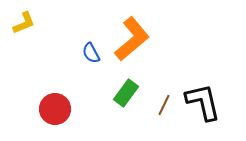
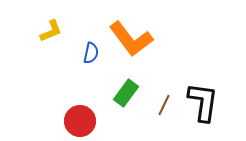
yellow L-shape: moved 27 px right, 8 px down
orange L-shape: moved 1 px left; rotated 93 degrees clockwise
blue semicircle: rotated 140 degrees counterclockwise
black L-shape: rotated 21 degrees clockwise
red circle: moved 25 px right, 12 px down
